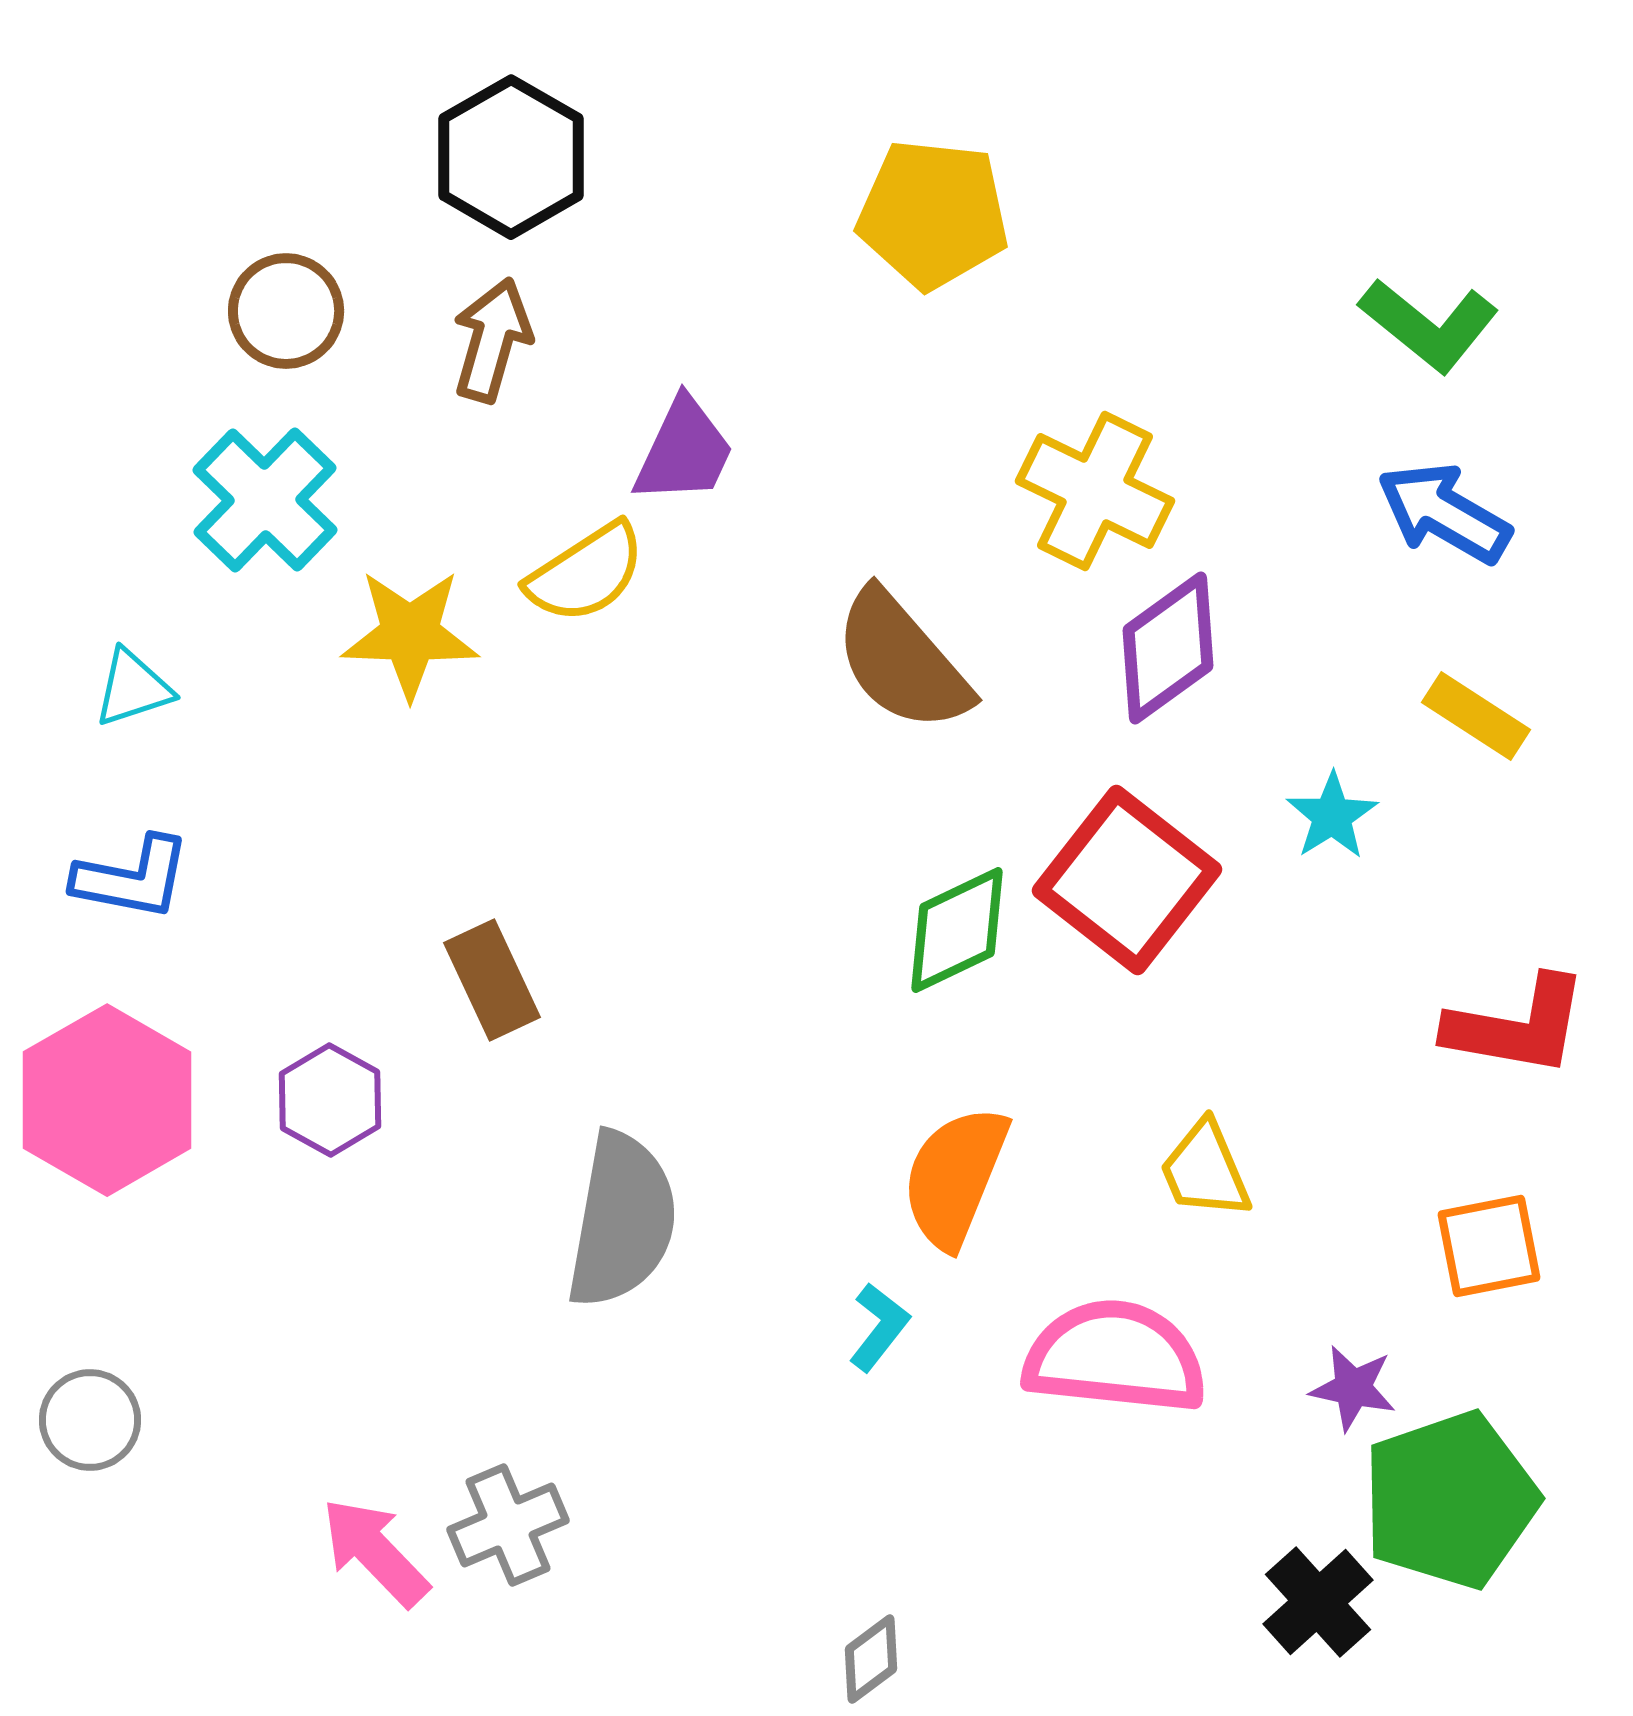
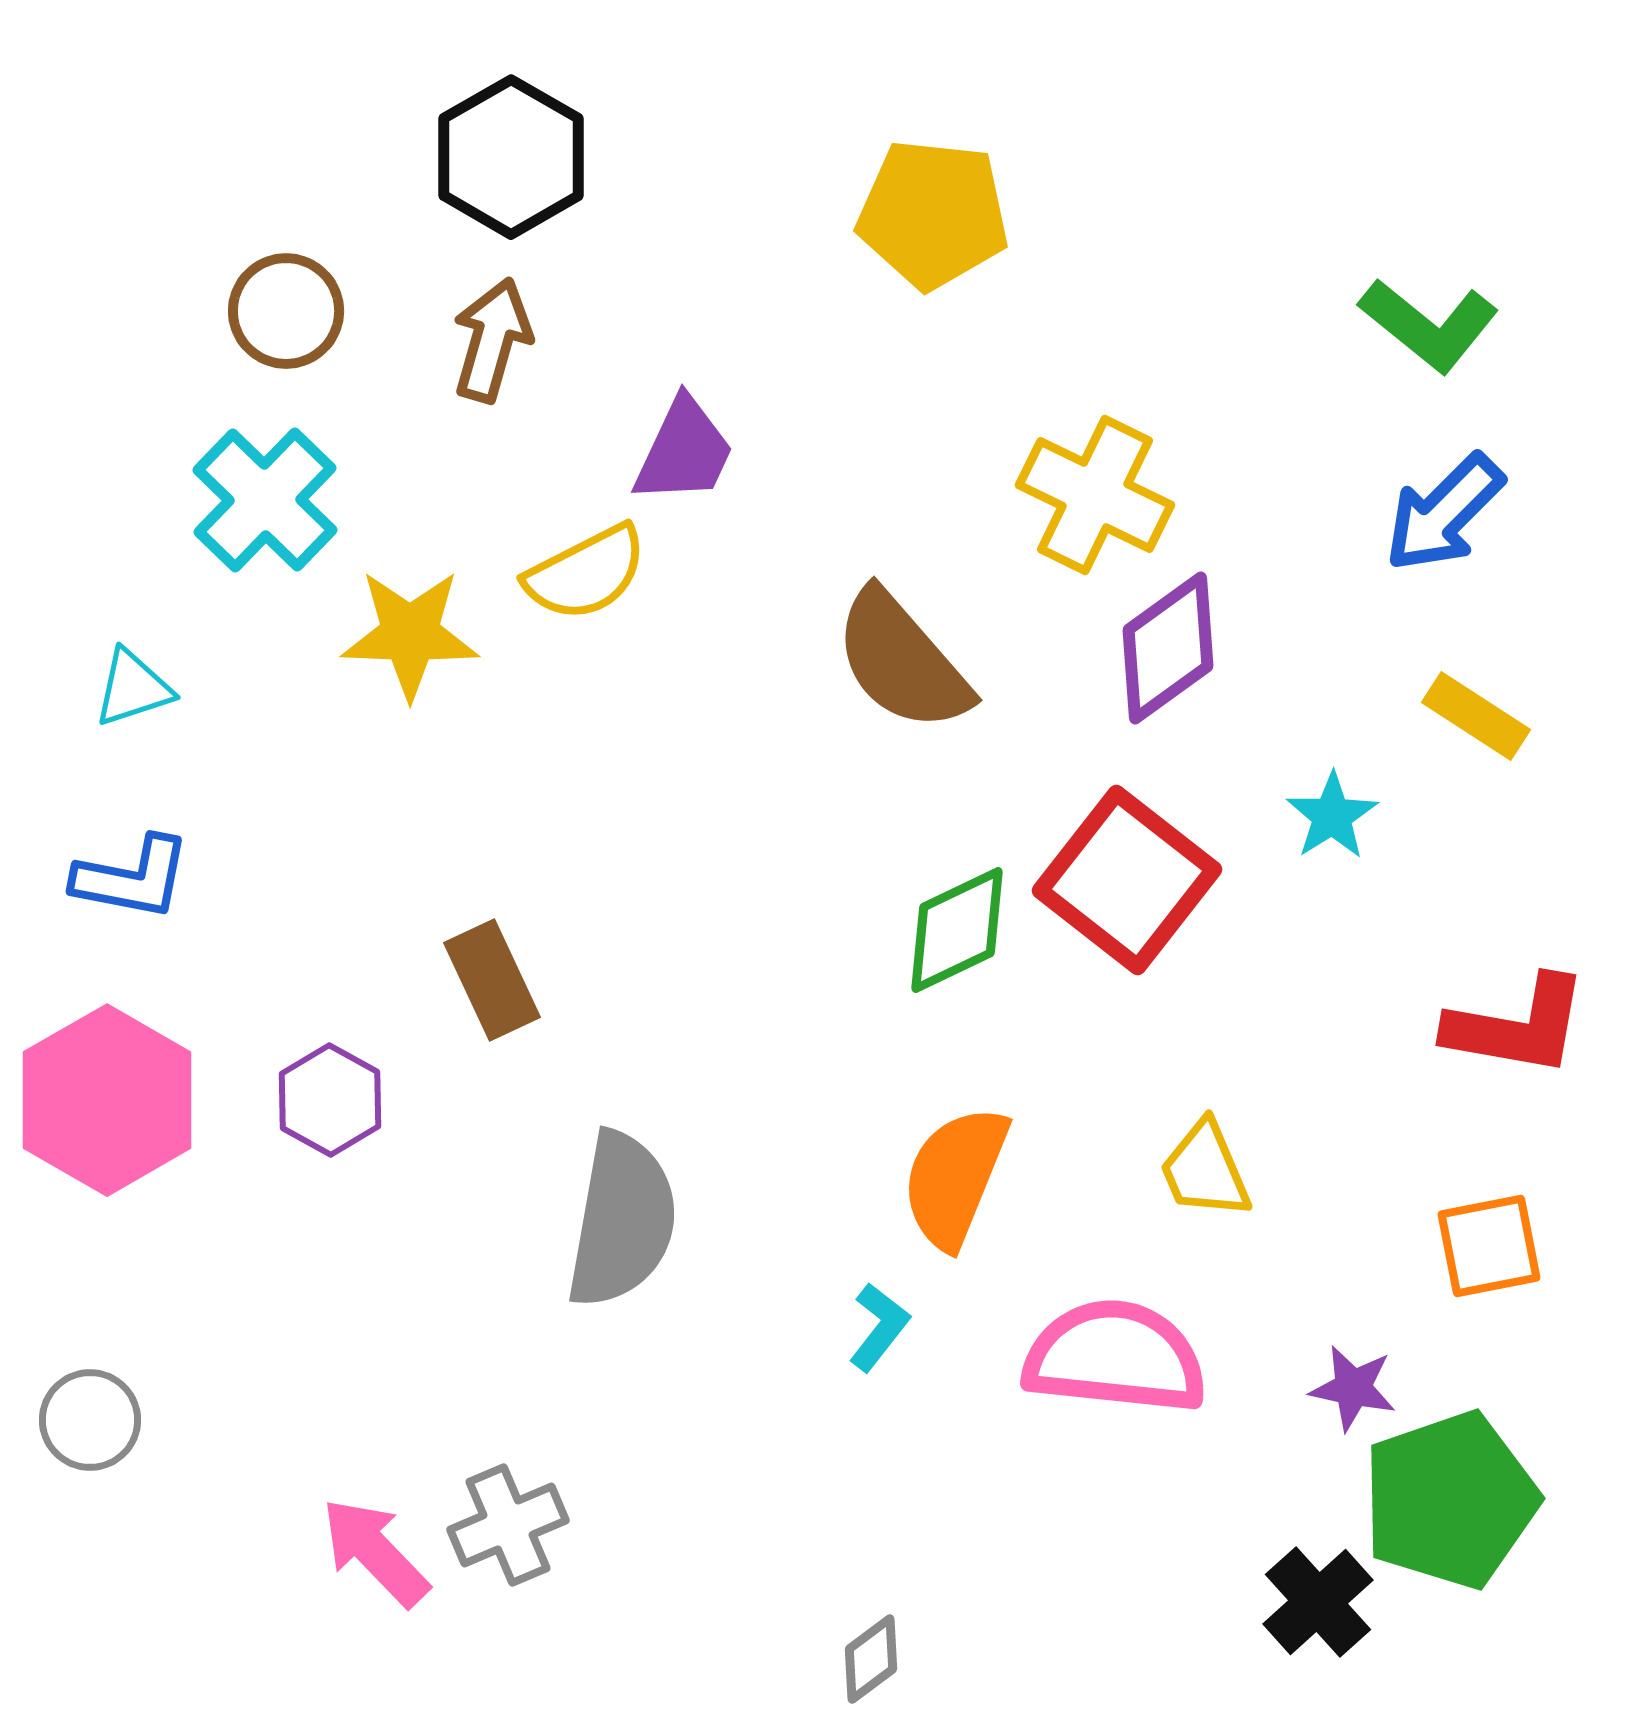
yellow cross: moved 4 px down
blue arrow: rotated 75 degrees counterclockwise
yellow semicircle: rotated 6 degrees clockwise
